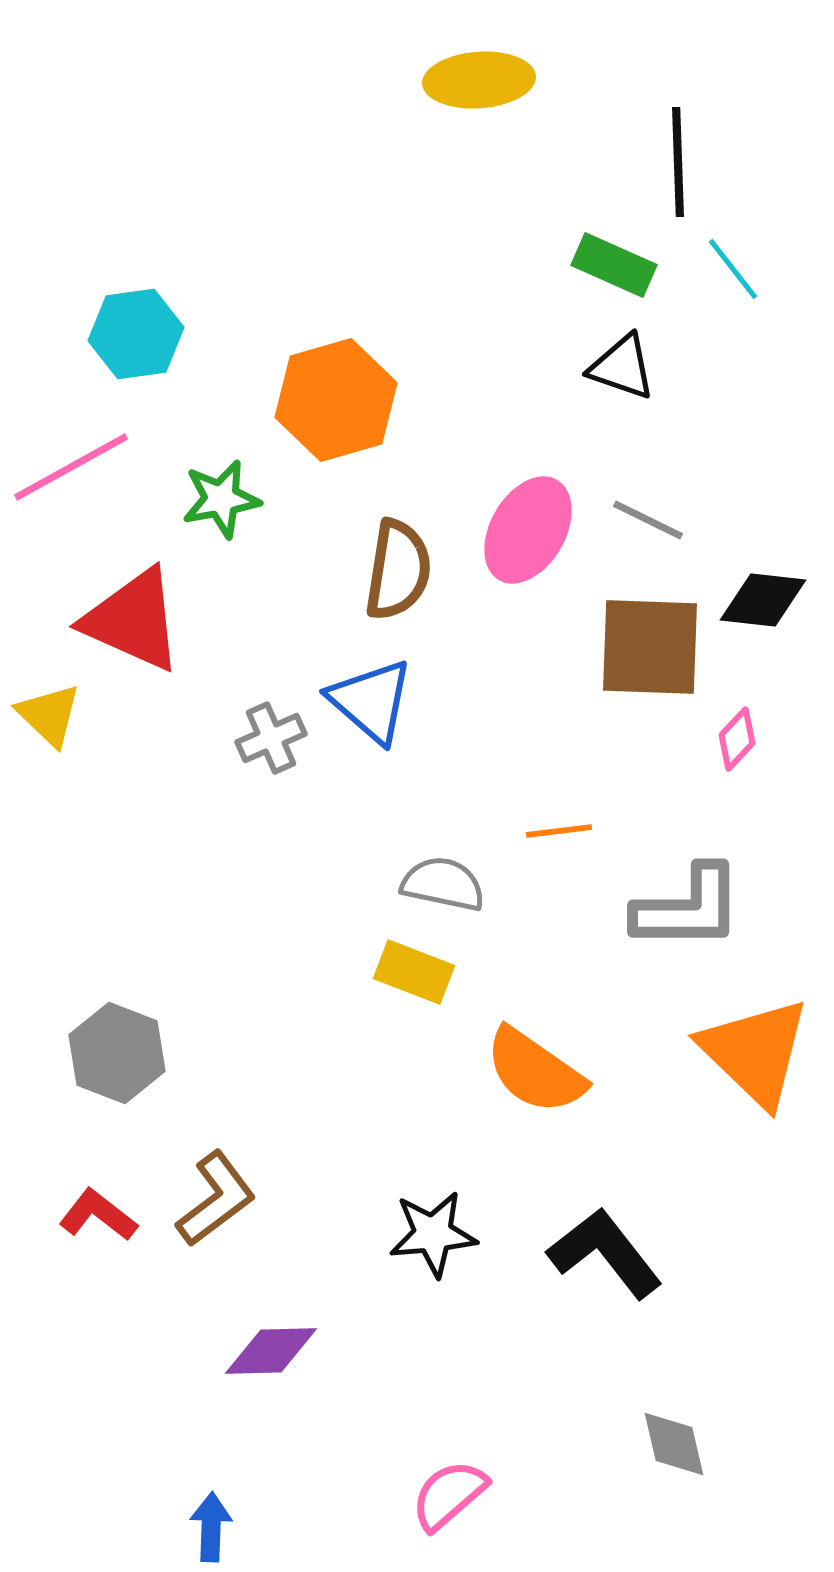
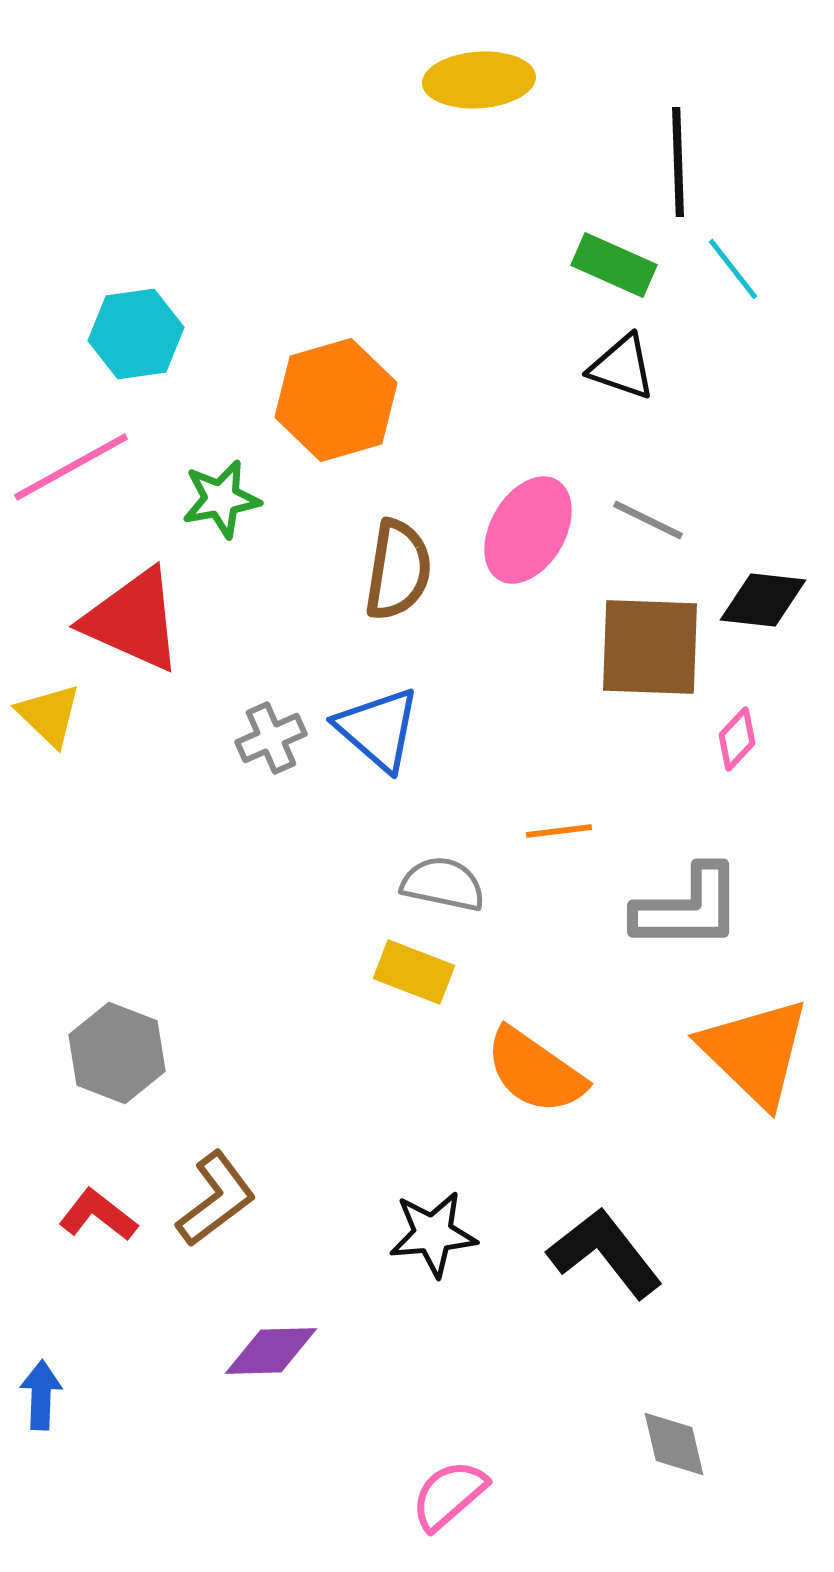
blue triangle: moved 7 px right, 28 px down
blue arrow: moved 170 px left, 132 px up
